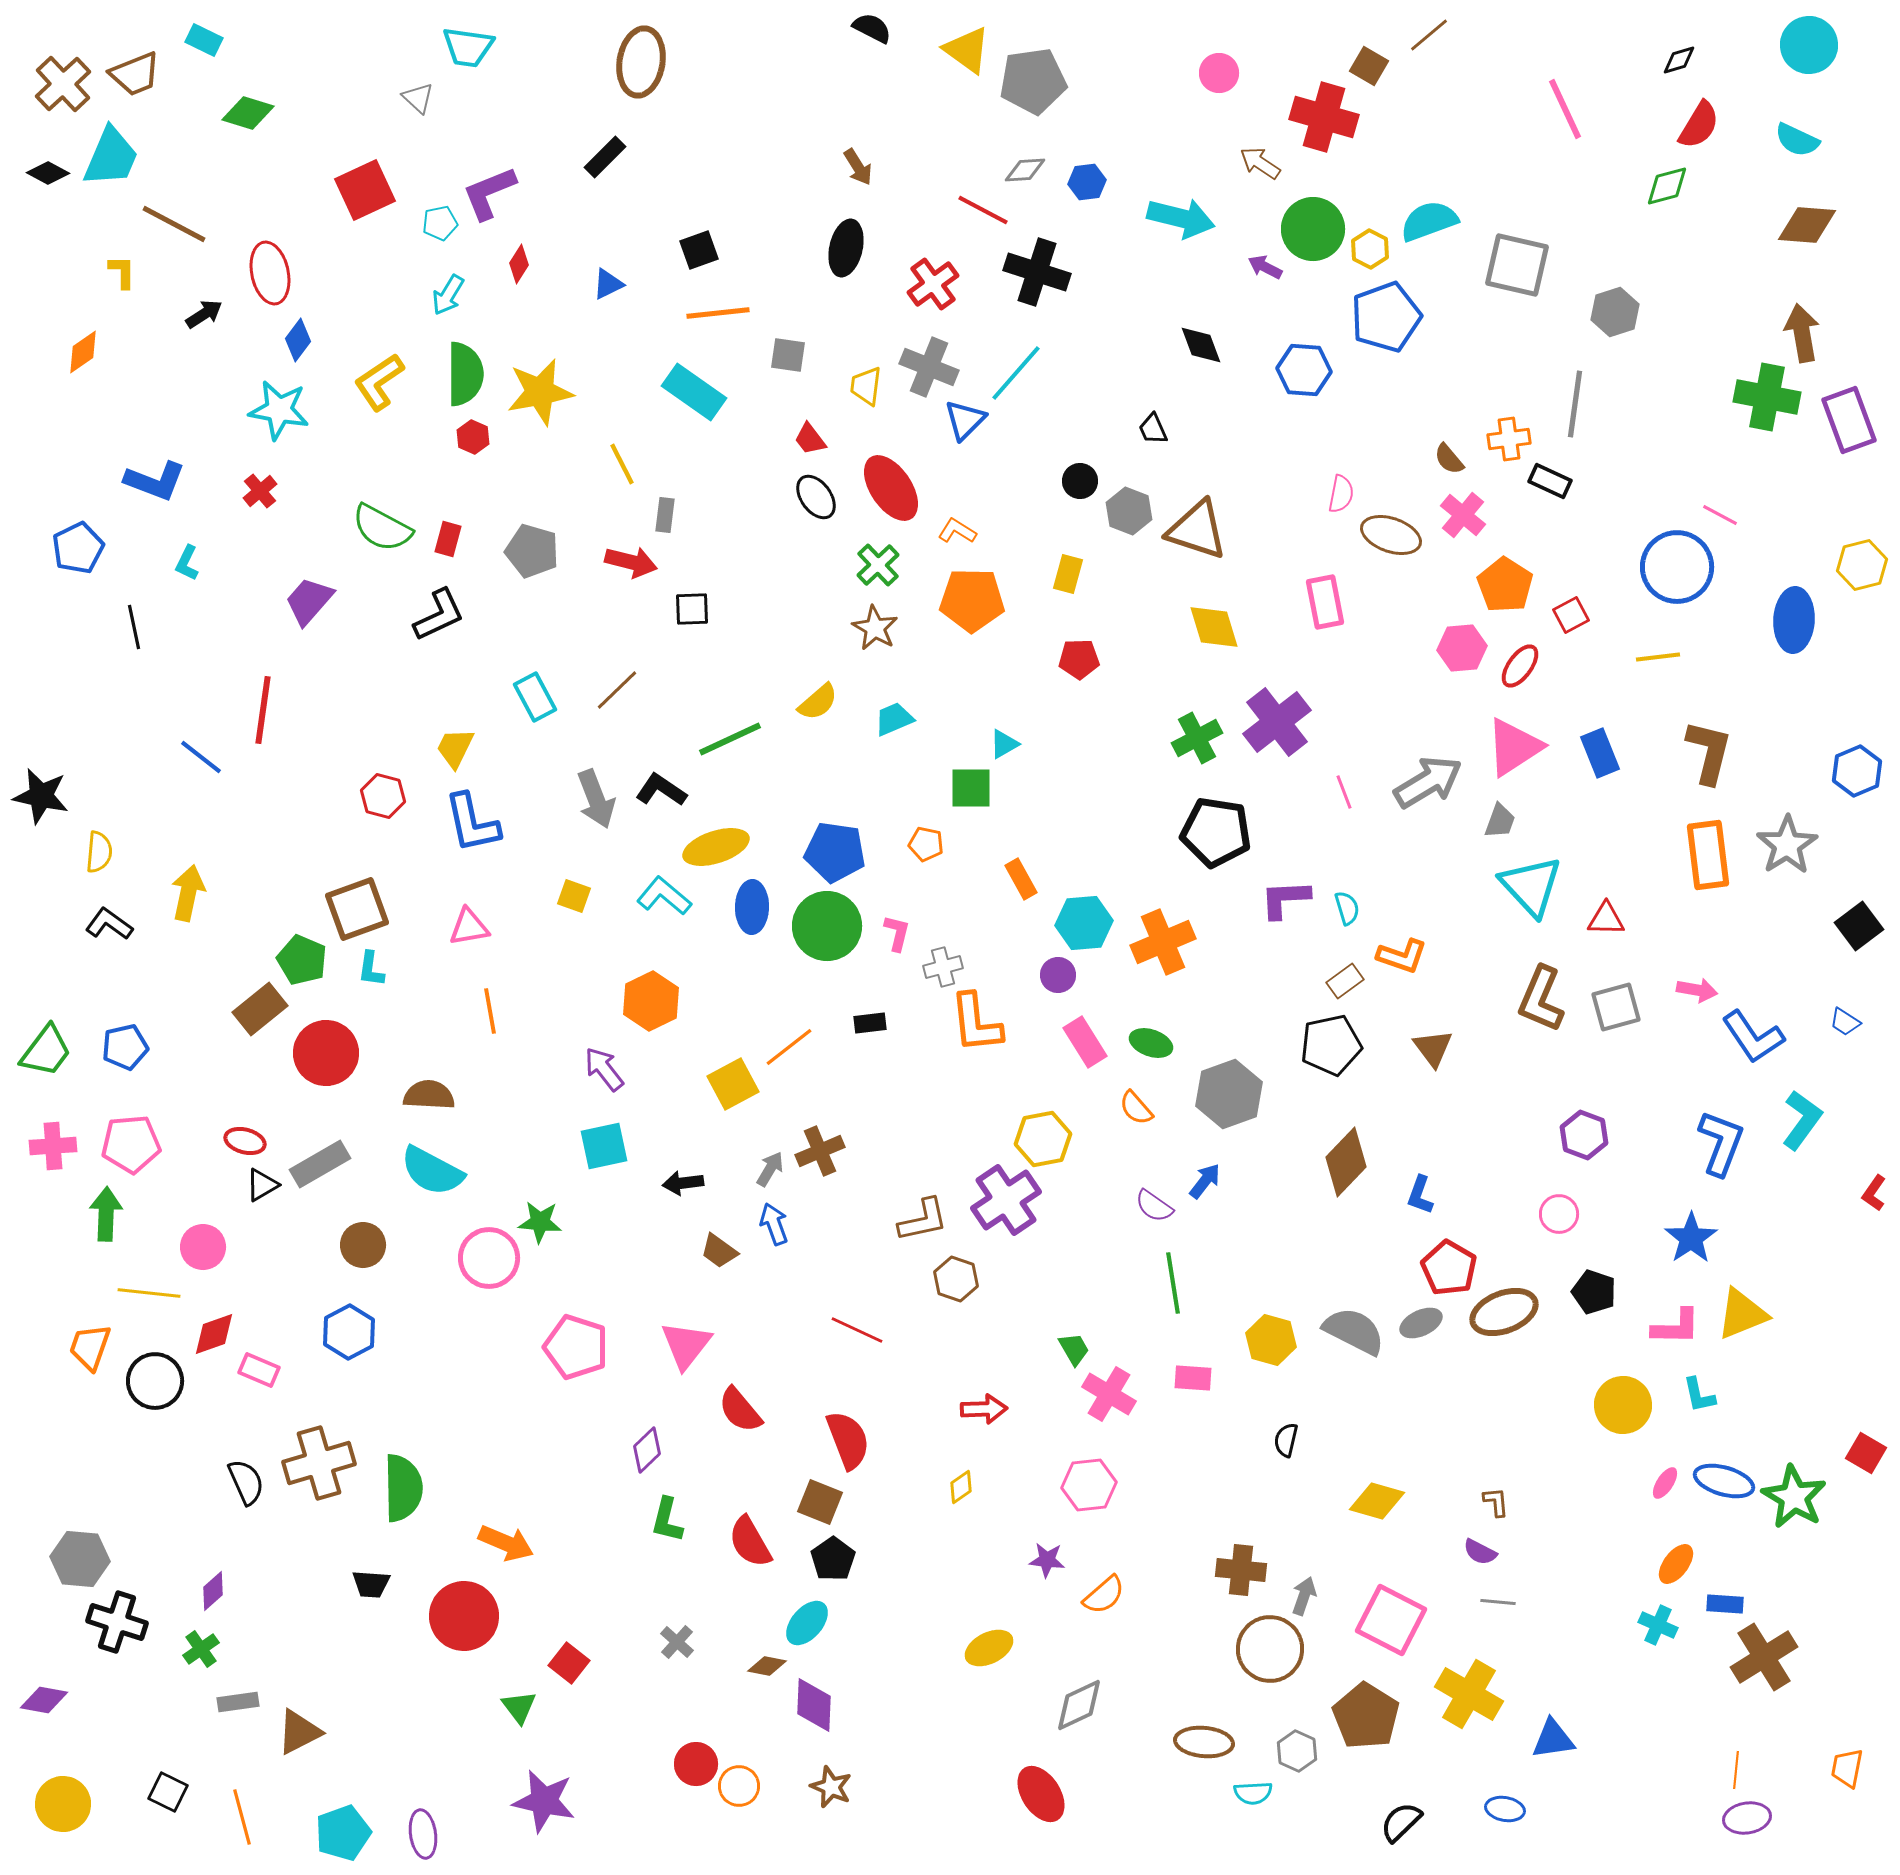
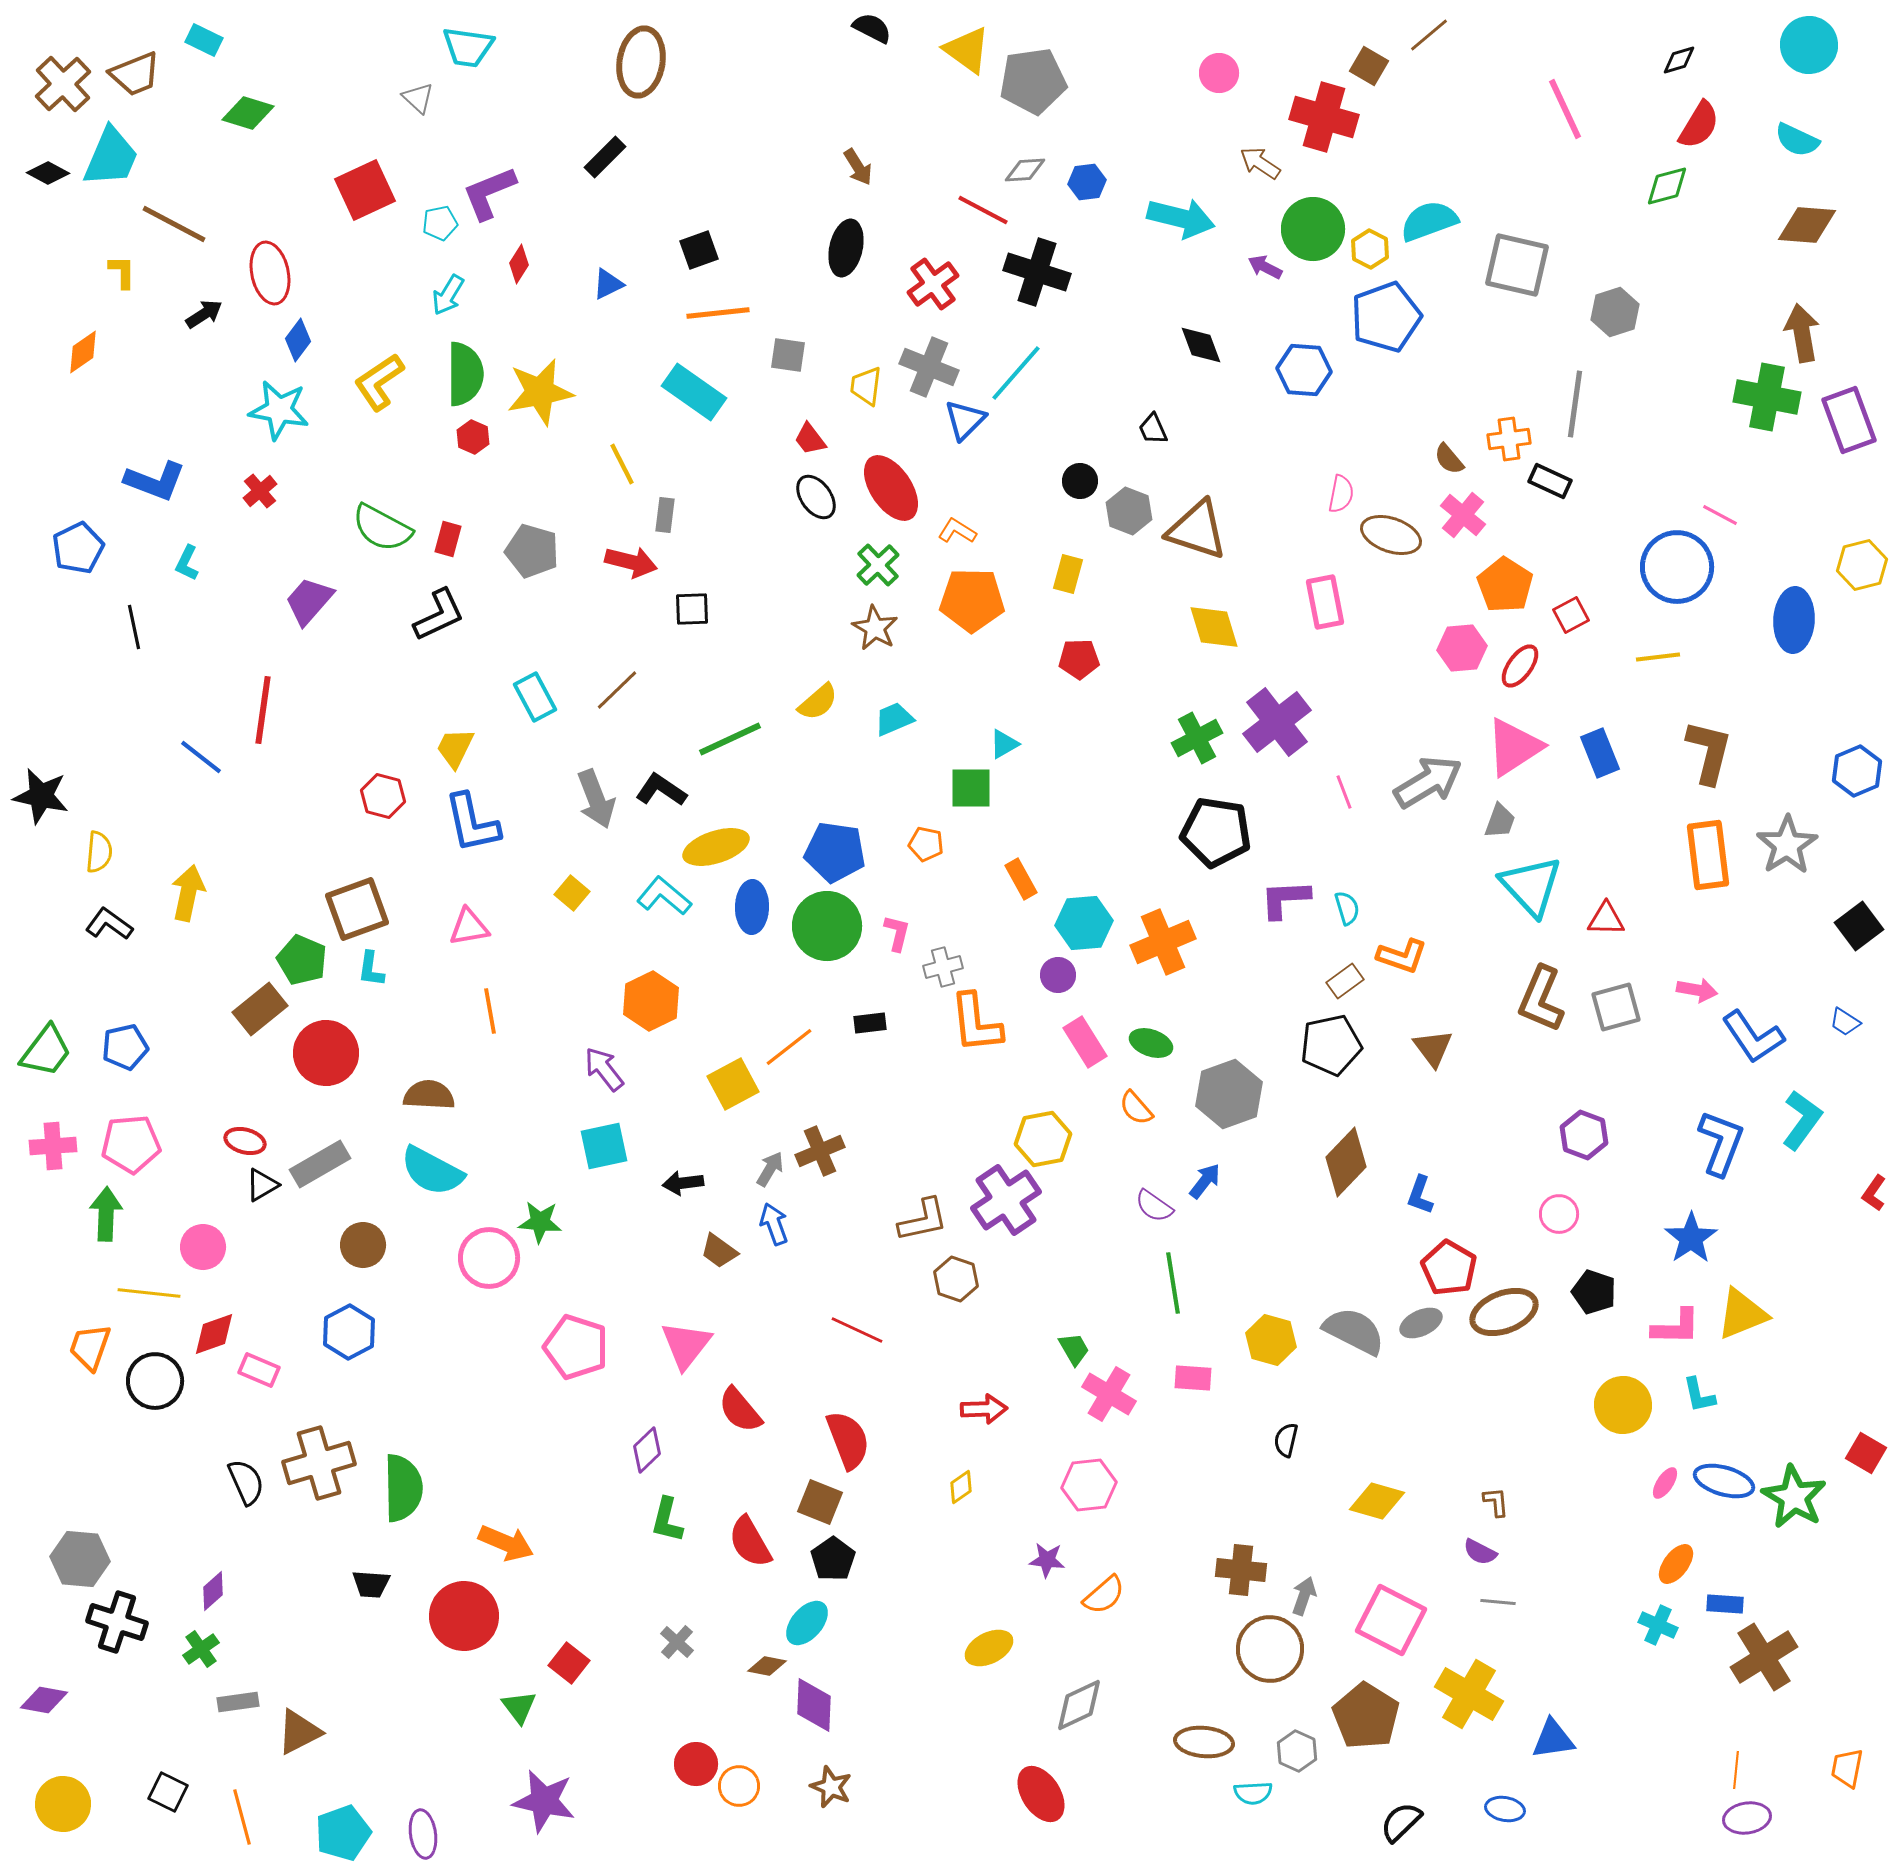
yellow square at (574, 896): moved 2 px left, 3 px up; rotated 20 degrees clockwise
